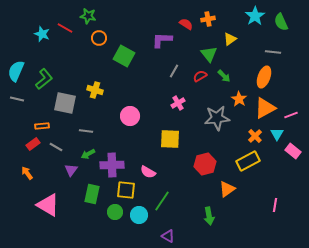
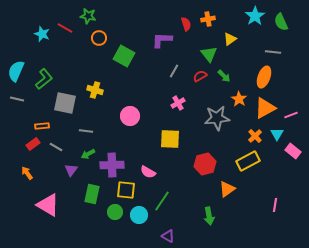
red semicircle at (186, 24): rotated 40 degrees clockwise
